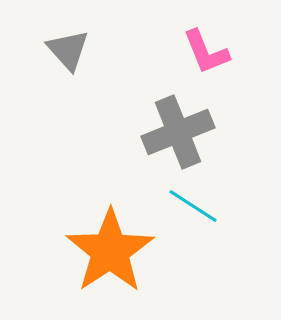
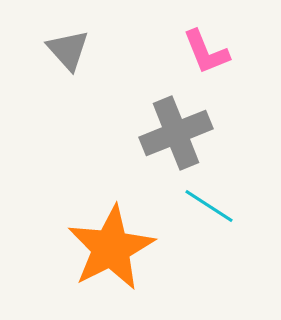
gray cross: moved 2 px left, 1 px down
cyan line: moved 16 px right
orange star: moved 1 px right, 3 px up; rotated 6 degrees clockwise
